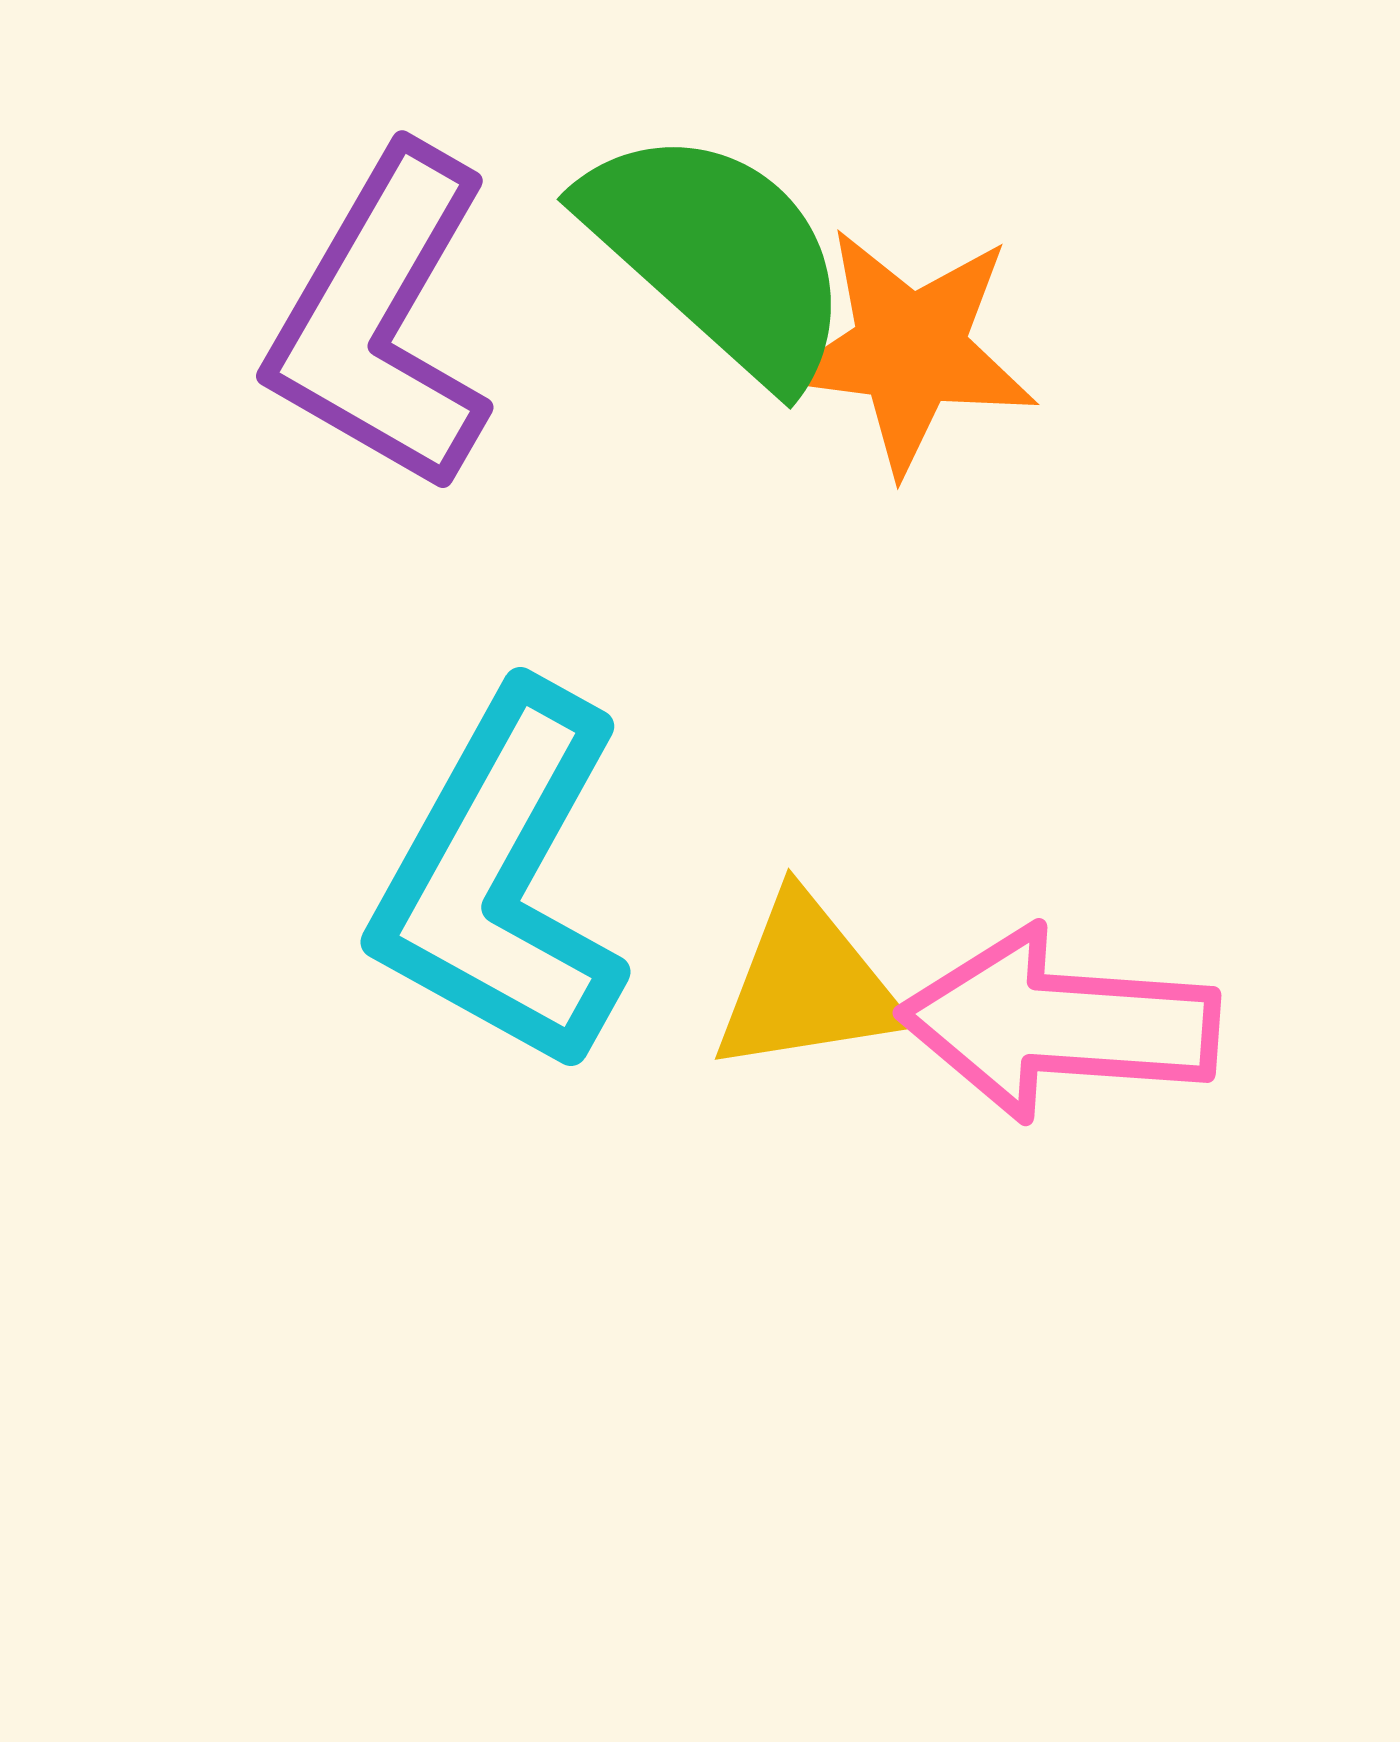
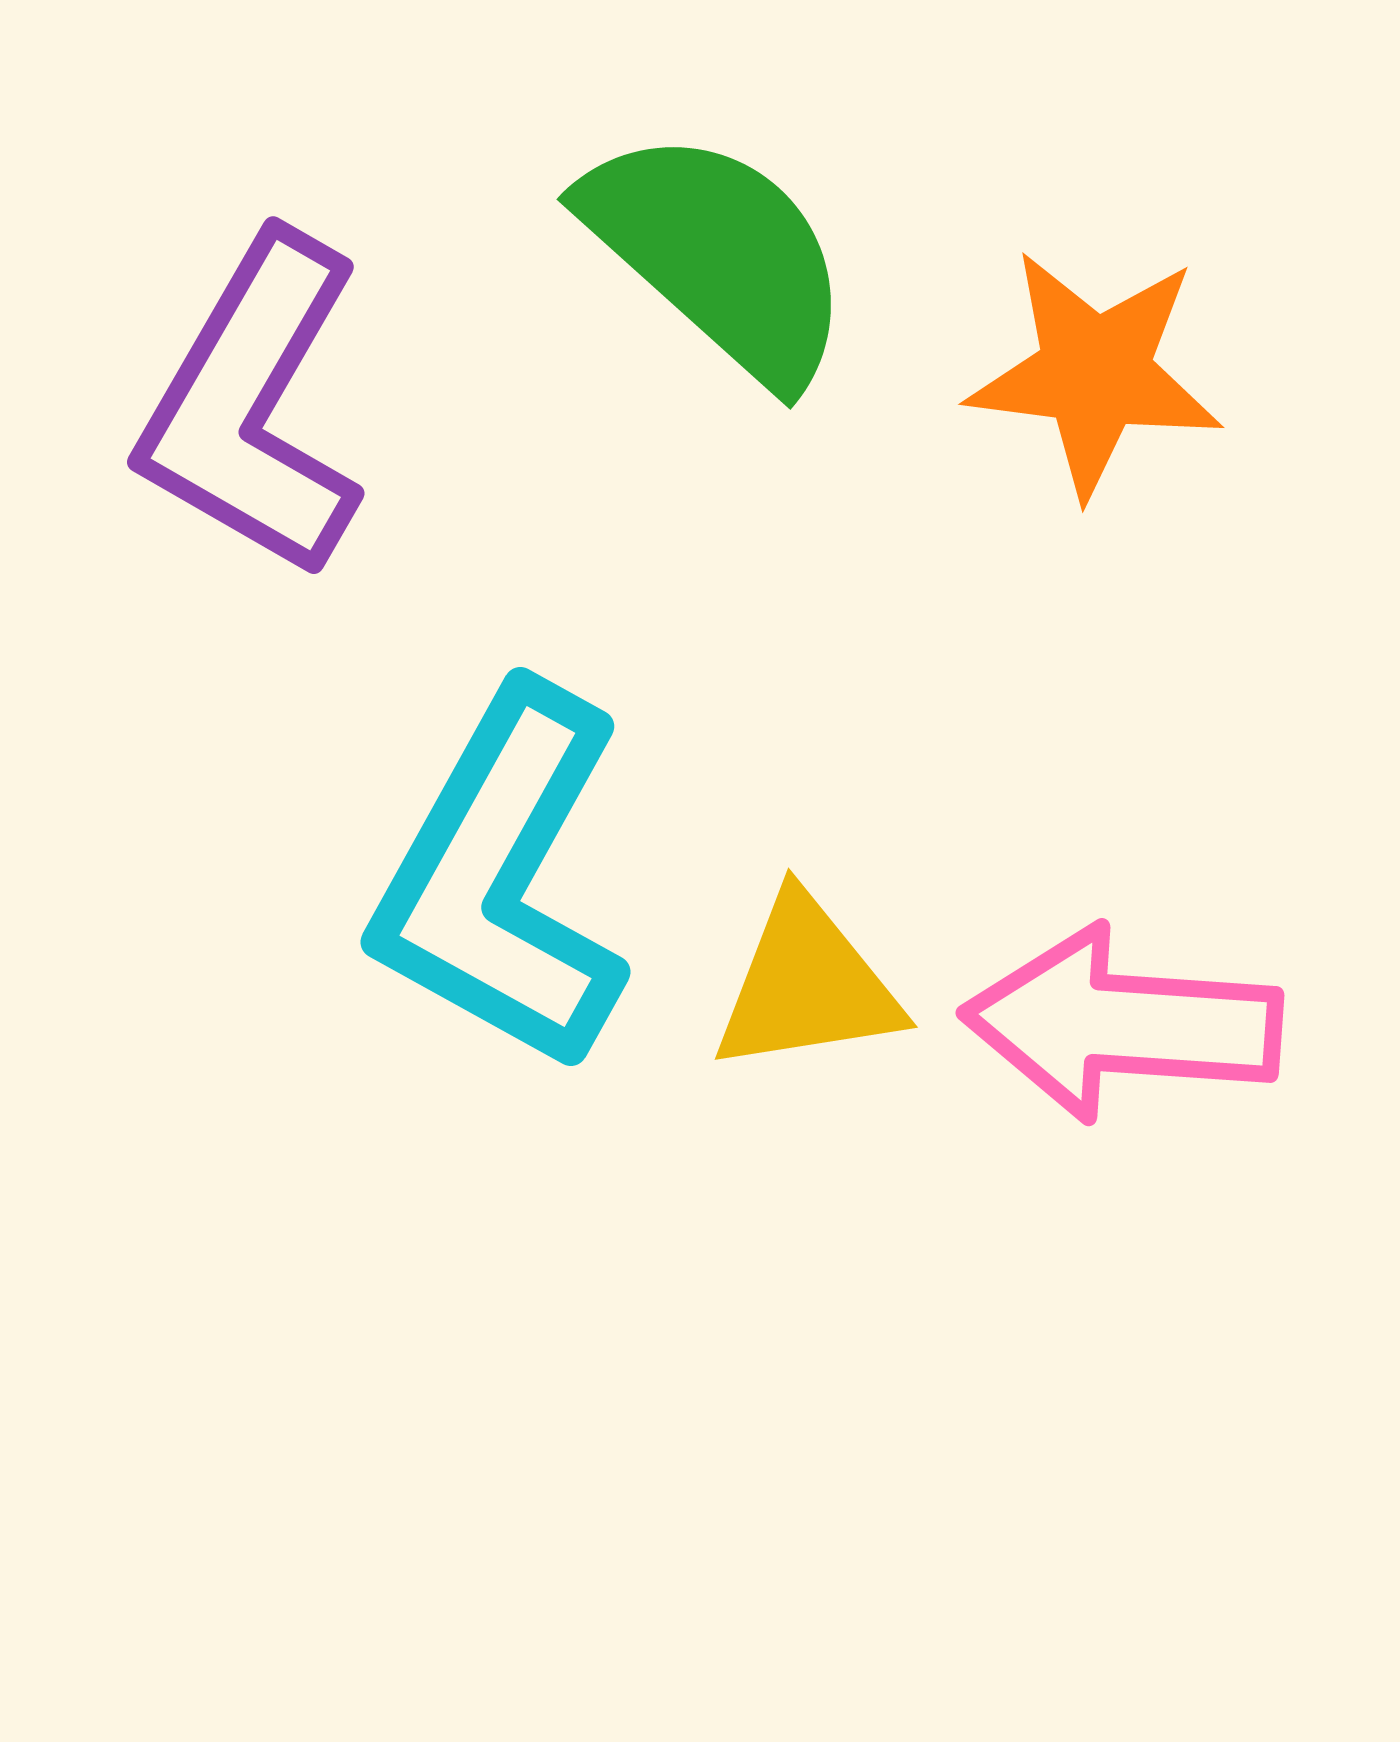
purple L-shape: moved 129 px left, 86 px down
orange star: moved 185 px right, 23 px down
pink arrow: moved 63 px right
